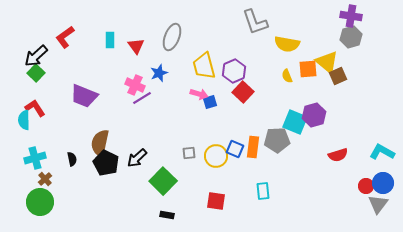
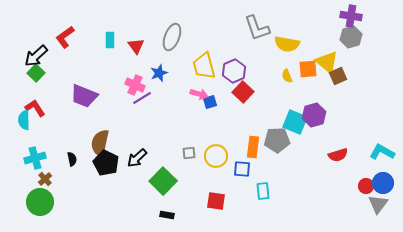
gray L-shape at (255, 22): moved 2 px right, 6 px down
blue square at (235, 149): moved 7 px right, 20 px down; rotated 18 degrees counterclockwise
